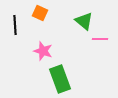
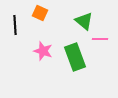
green rectangle: moved 15 px right, 22 px up
